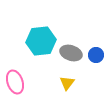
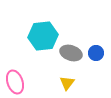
cyan hexagon: moved 2 px right, 5 px up
blue circle: moved 2 px up
